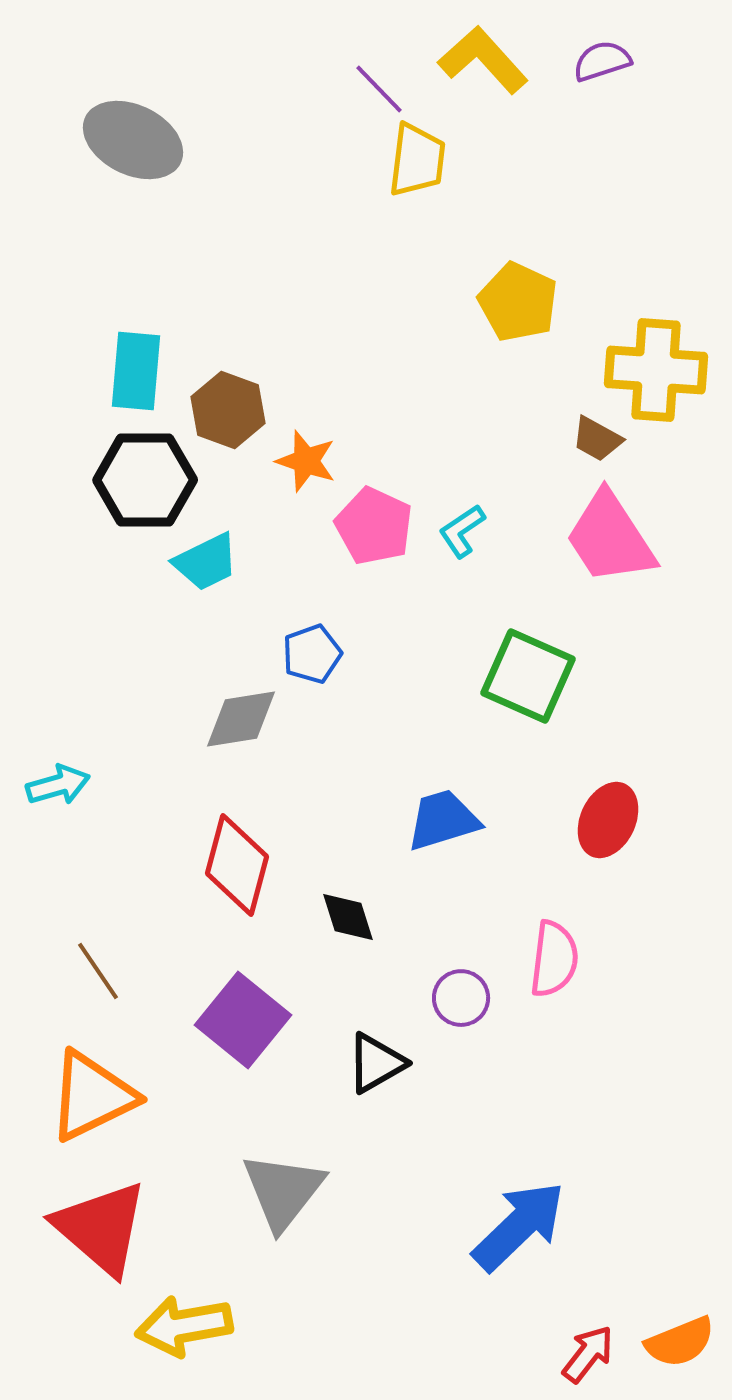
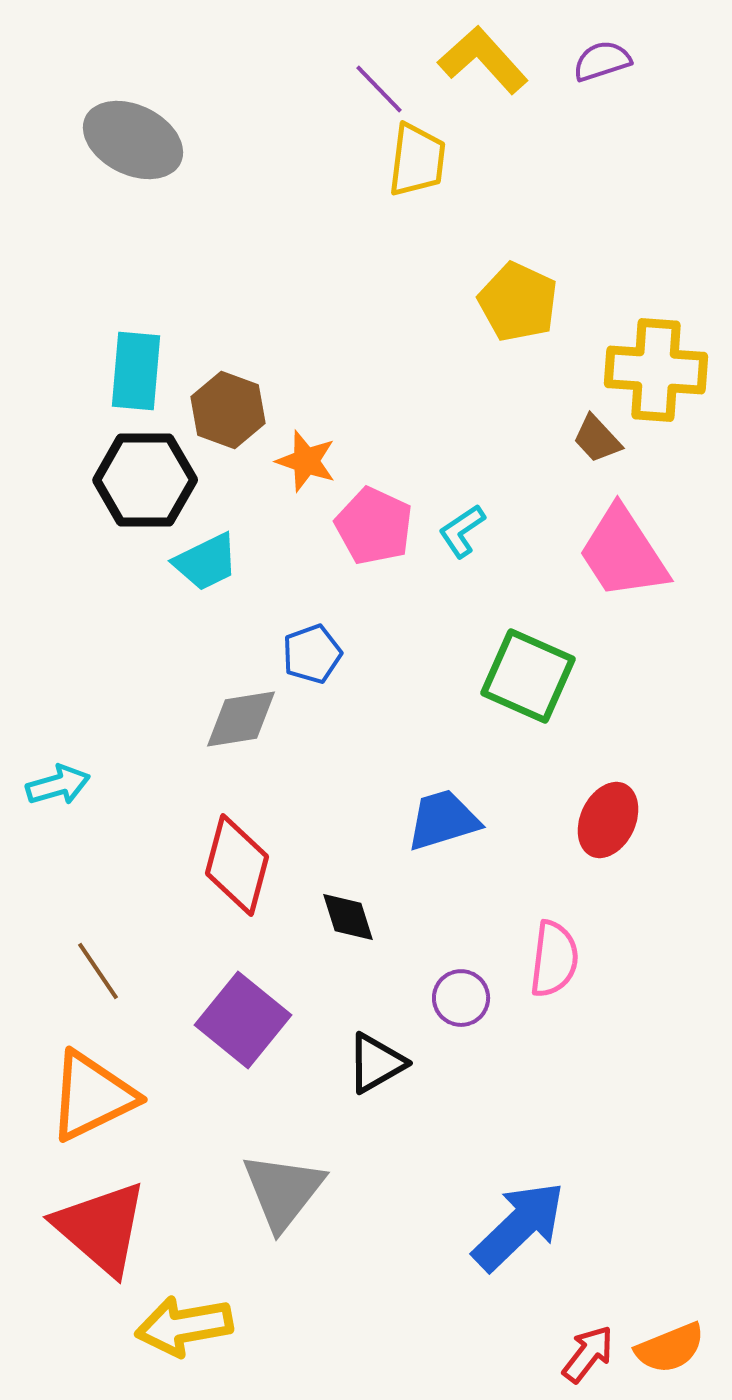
brown trapezoid: rotated 18 degrees clockwise
pink trapezoid: moved 13 px right, 15 px down
orange semicircle: moved 10 px left, 6 px down
